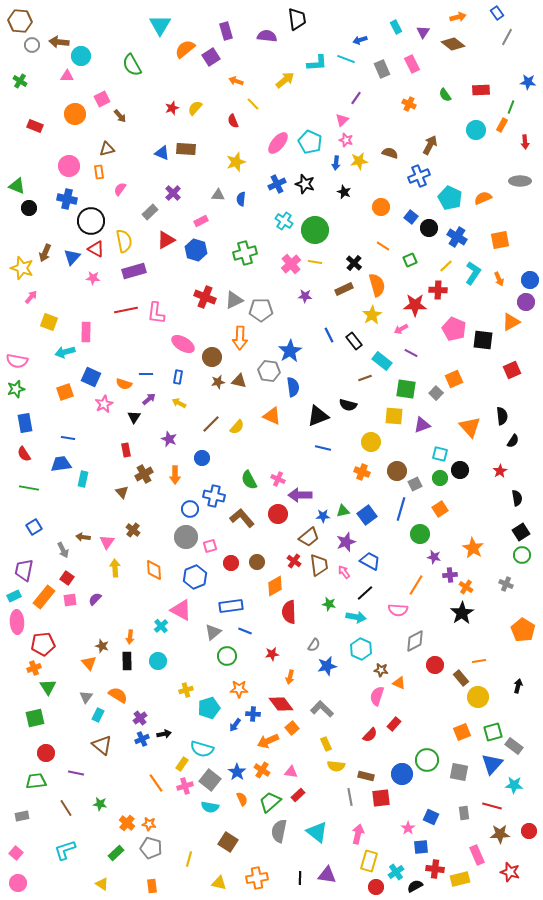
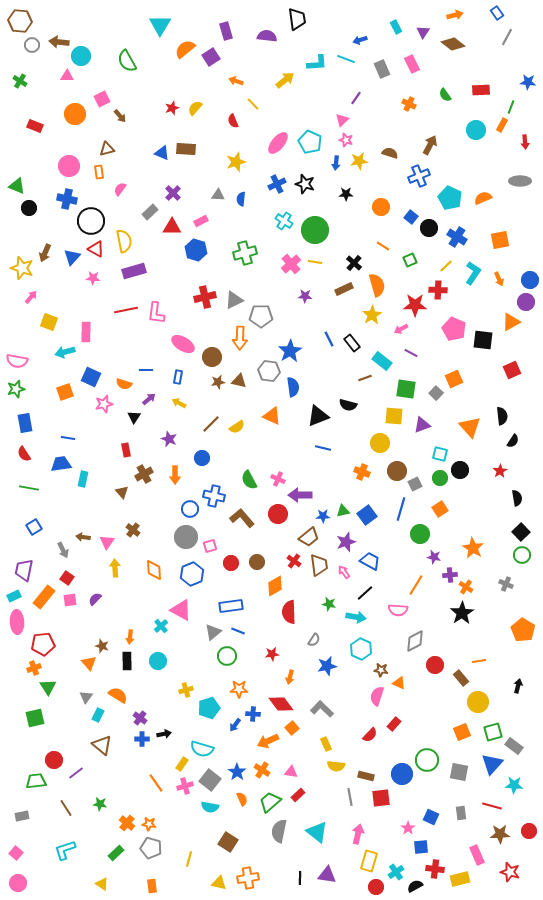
orange arrow at (458, 17): moved 3 px left, 2 px up
green semicircle at (132, 65): moved 5 px left, 4 px up
black star at (344, 192): moved 2 px right, 2 px down; rotated 24 degrees counterclockwise
red triangle at (166, 240): moved 6 px right, 13 px up; rotated 30 degrees clockwise
red cross at (205, 297): rotated 35 degrees counterclockwise
gray pentagon at (261, 310): moved 6 px down
blue line at (329, 335): moved 4 px down
black rectangle at (354, 341): moved 2 px left, 2 px down
blue line at (146, 374): moved 4 px up
pink star at (104, 404): rotated 12 degrees clockwise
yellow semicircle at (237, 427): rotated 14 degrees clockwise
yellow circle at (371, 442): moved 9 px right, 1 px down
black square at (521, 532): rotated 12 degrees counterclockwise
blue hexagon at (195, 577): moved 3 px left, 3 px up
blue line at (245, 631): moved 7 px left
gray semicircle at (314, 645): moved 5 px up
yellow circle at (478, 697): moved 5 px down
purple cross at (140, 718): rotated 16 degrees counterclockwise
blue cross at (142, 739): rotated 24 degrees clockwise
red circle at (46, 753): moved 8 px right, 7 px down
purple line at (76, 773): rotated 49 degrees counterclockwise
gray rectangle at (464, 813): moved 3 px left
orange cross at (257, 878): moved 9 px left
